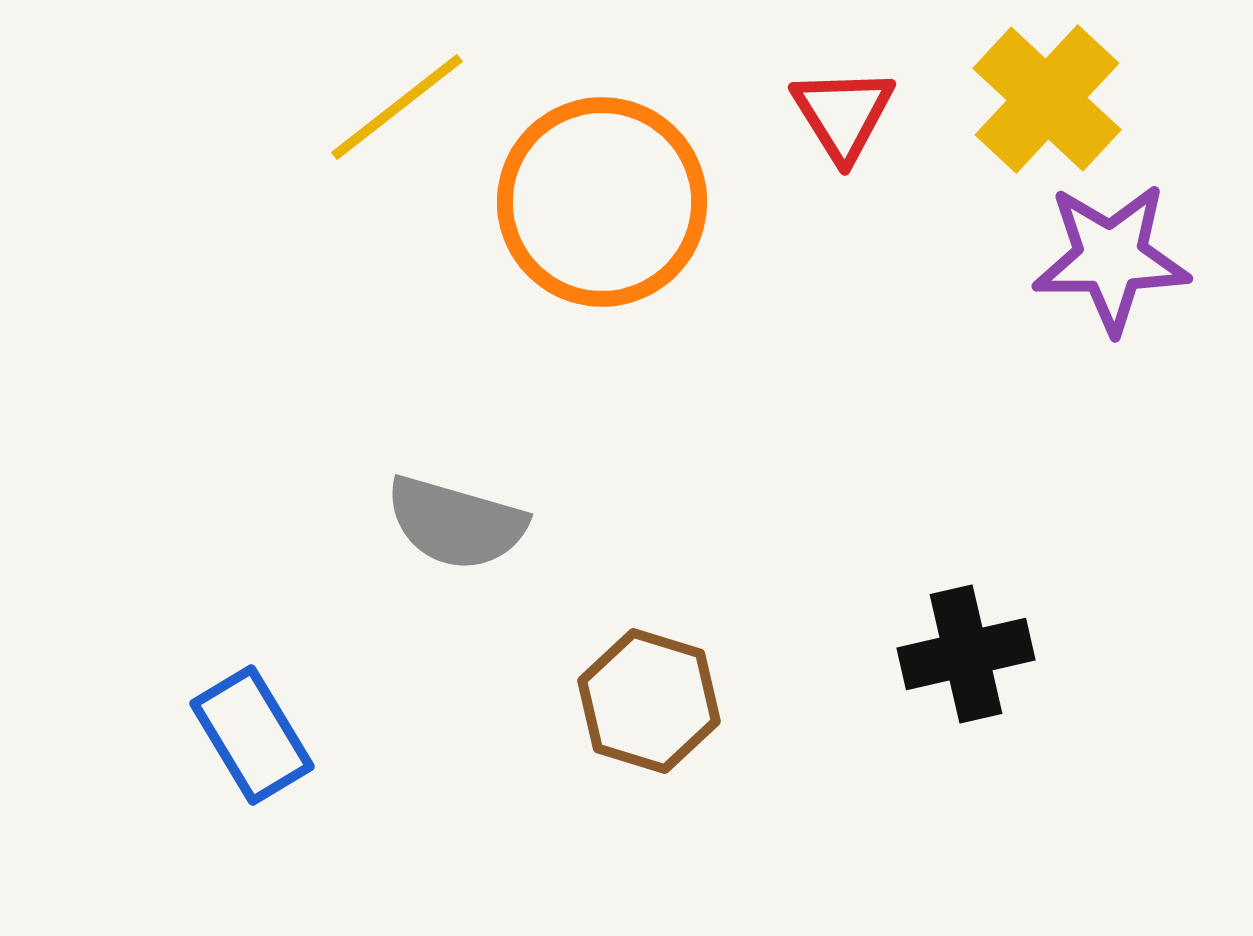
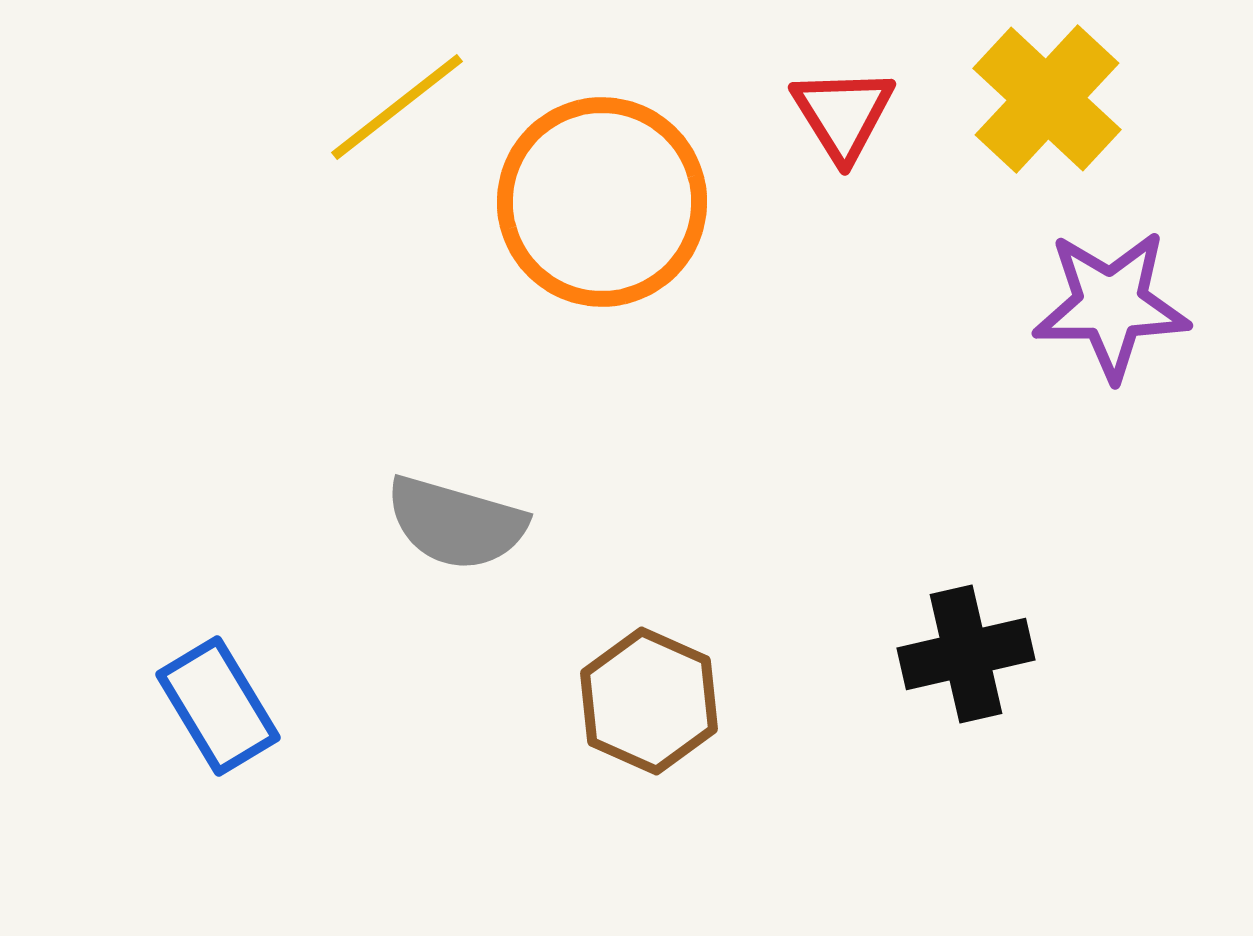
purple star: moved 47 px down
brown hexagon: rotated 7 degrees clockwise
blue rectangle: moved 34 px left, 29 px up
